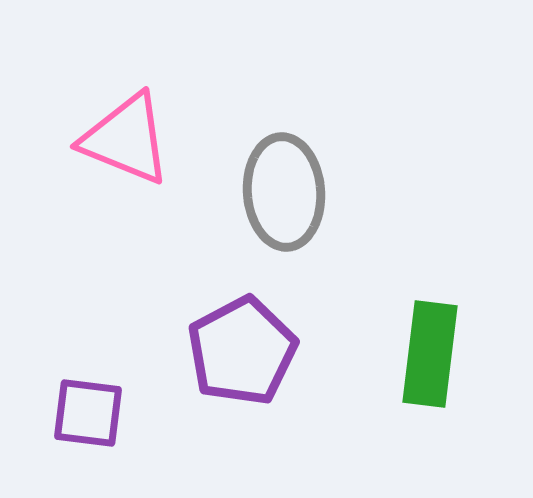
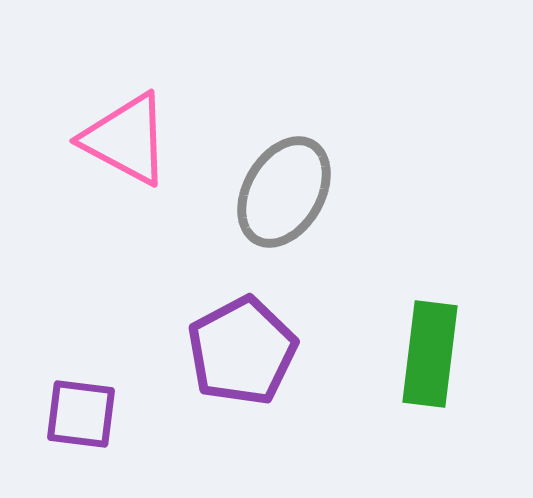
pink triangle: rotated 6 degrees clockwise
gray ellipse: rotated 34 degrees clockwise
purple square: moved 7 px left, 1 px down
